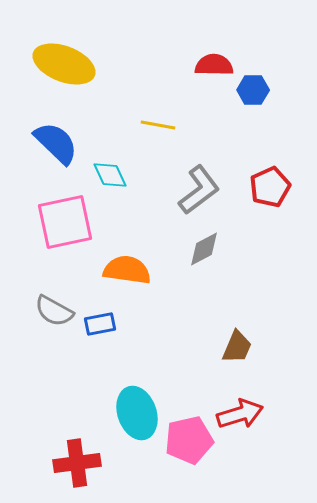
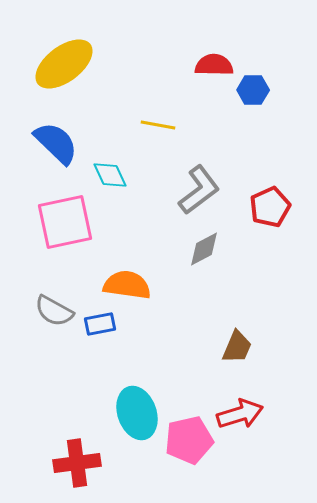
yellow ellipse: rotated 58 degrees counterclockwise
red pentagon: moved 20 px down
orange semicircle: moved 15 px down
